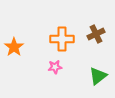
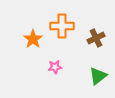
brown cross: moved 4 px down
orange cross: moved 13 px up
orange star: moved 19 px right, 8 px up
